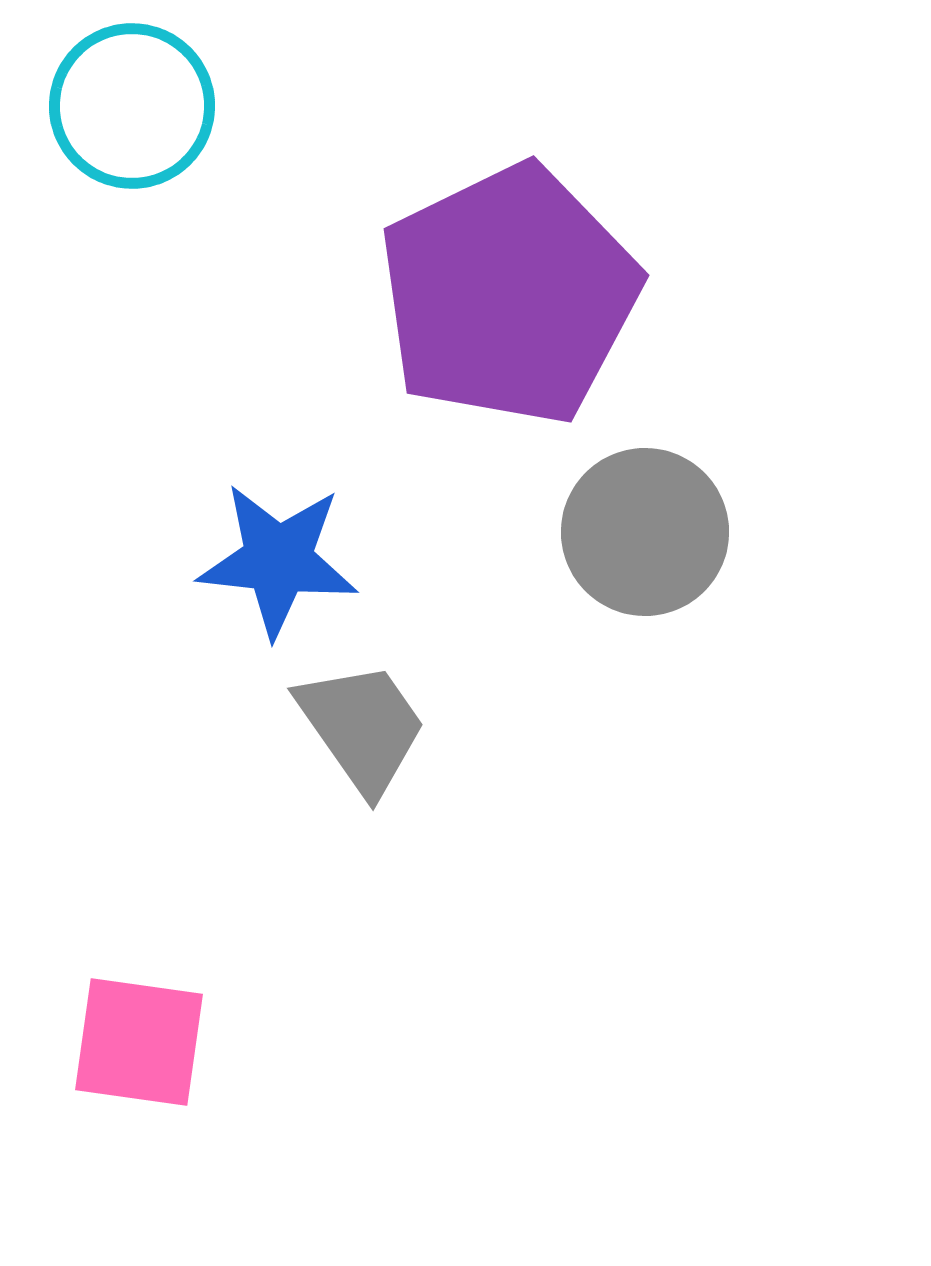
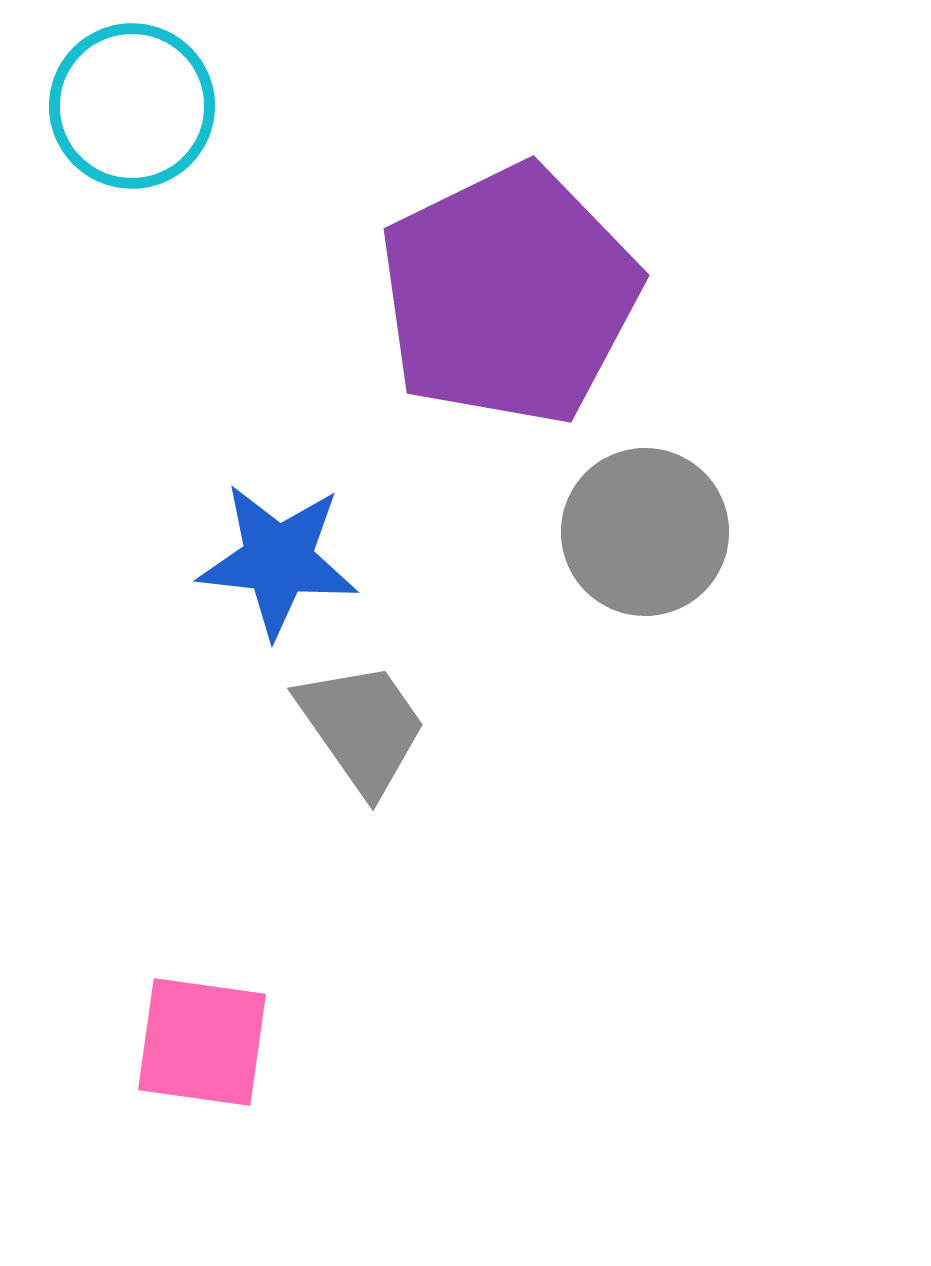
pink square: moved 63 px right
